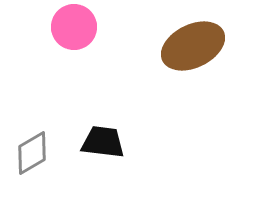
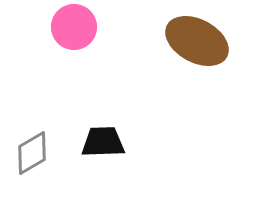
brown ellipse: moved 4 px right, 5 px up; rotated 54 degrees clockwise
black trapezoid: rotated 9 degrees counterclockwise
